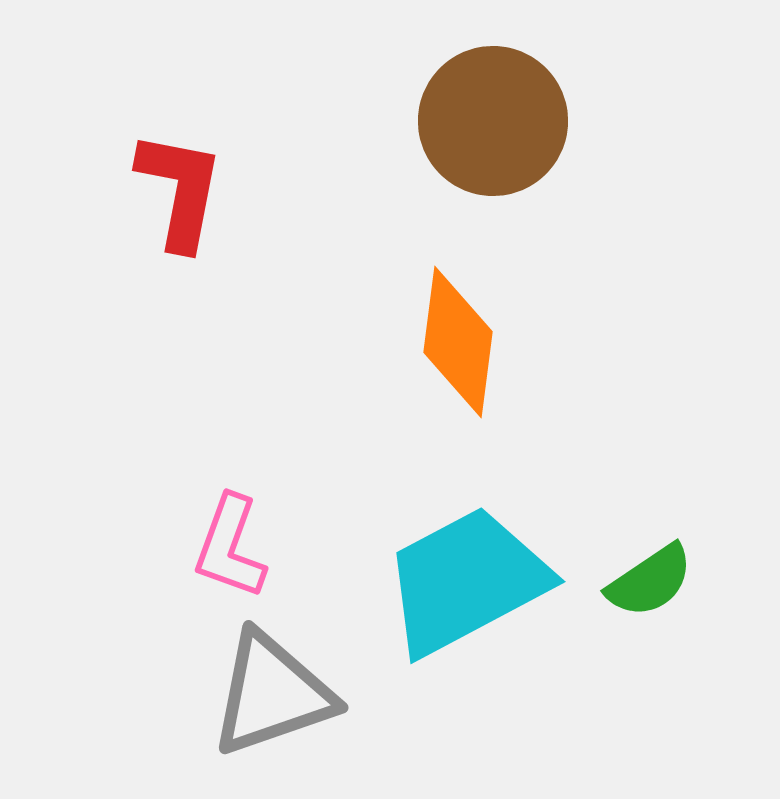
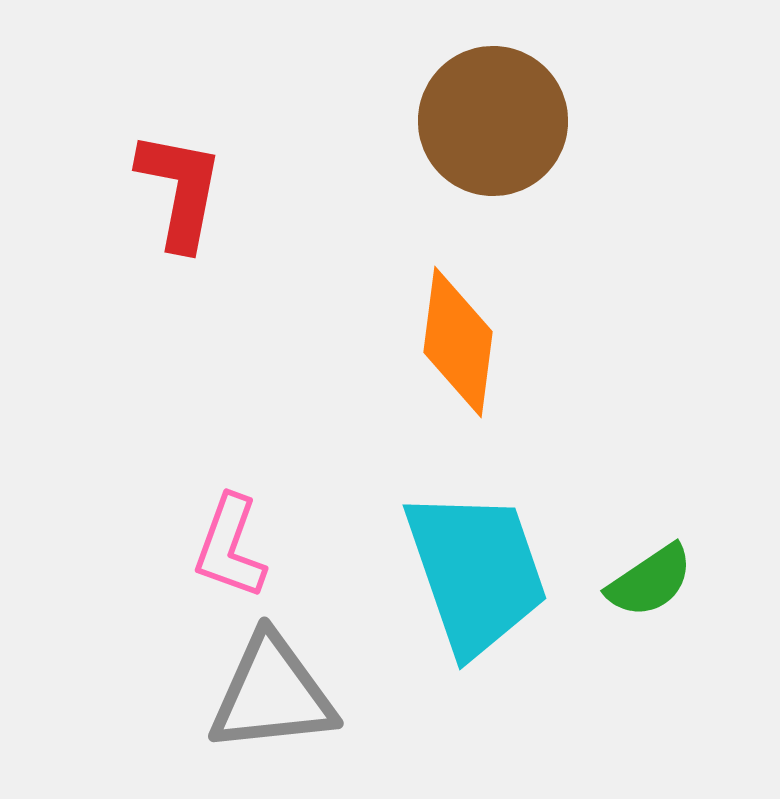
cyan trapezoid: moved 10 px right, 9 px up; rotated 99 degrees clockwise
gray triangle: rotated 13 degrees clockwise
